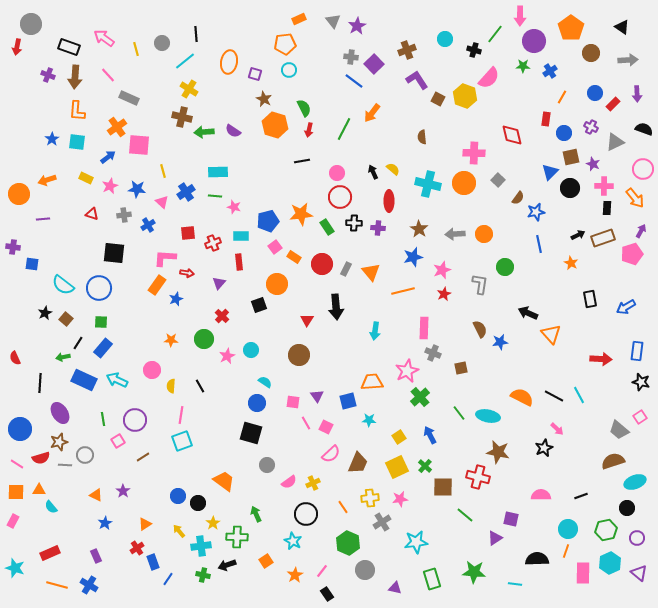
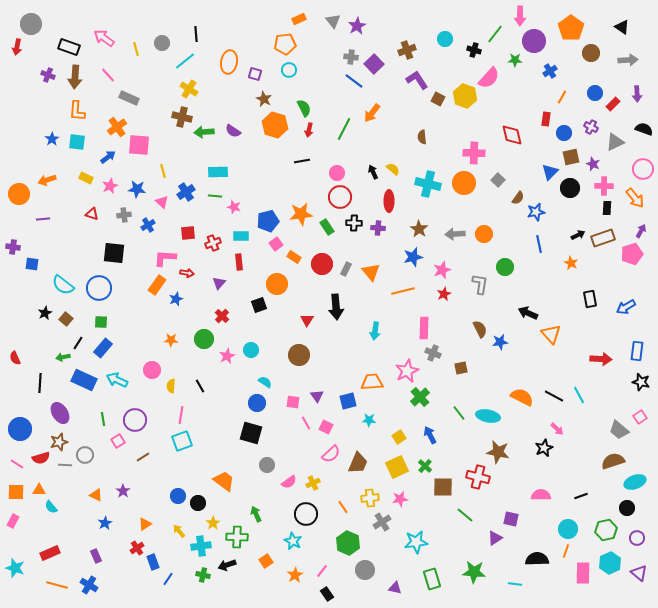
green star at (523, 66): moved 8 px left, 6 px up
pink square at (275, 247): moved 1 px right, 3 px up
